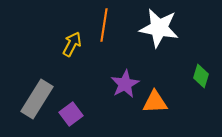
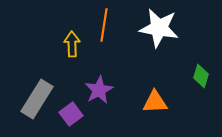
yellow arrow: rotated 30 degrees counterclockwise
purple star: moved 26 px left, 6 px down
